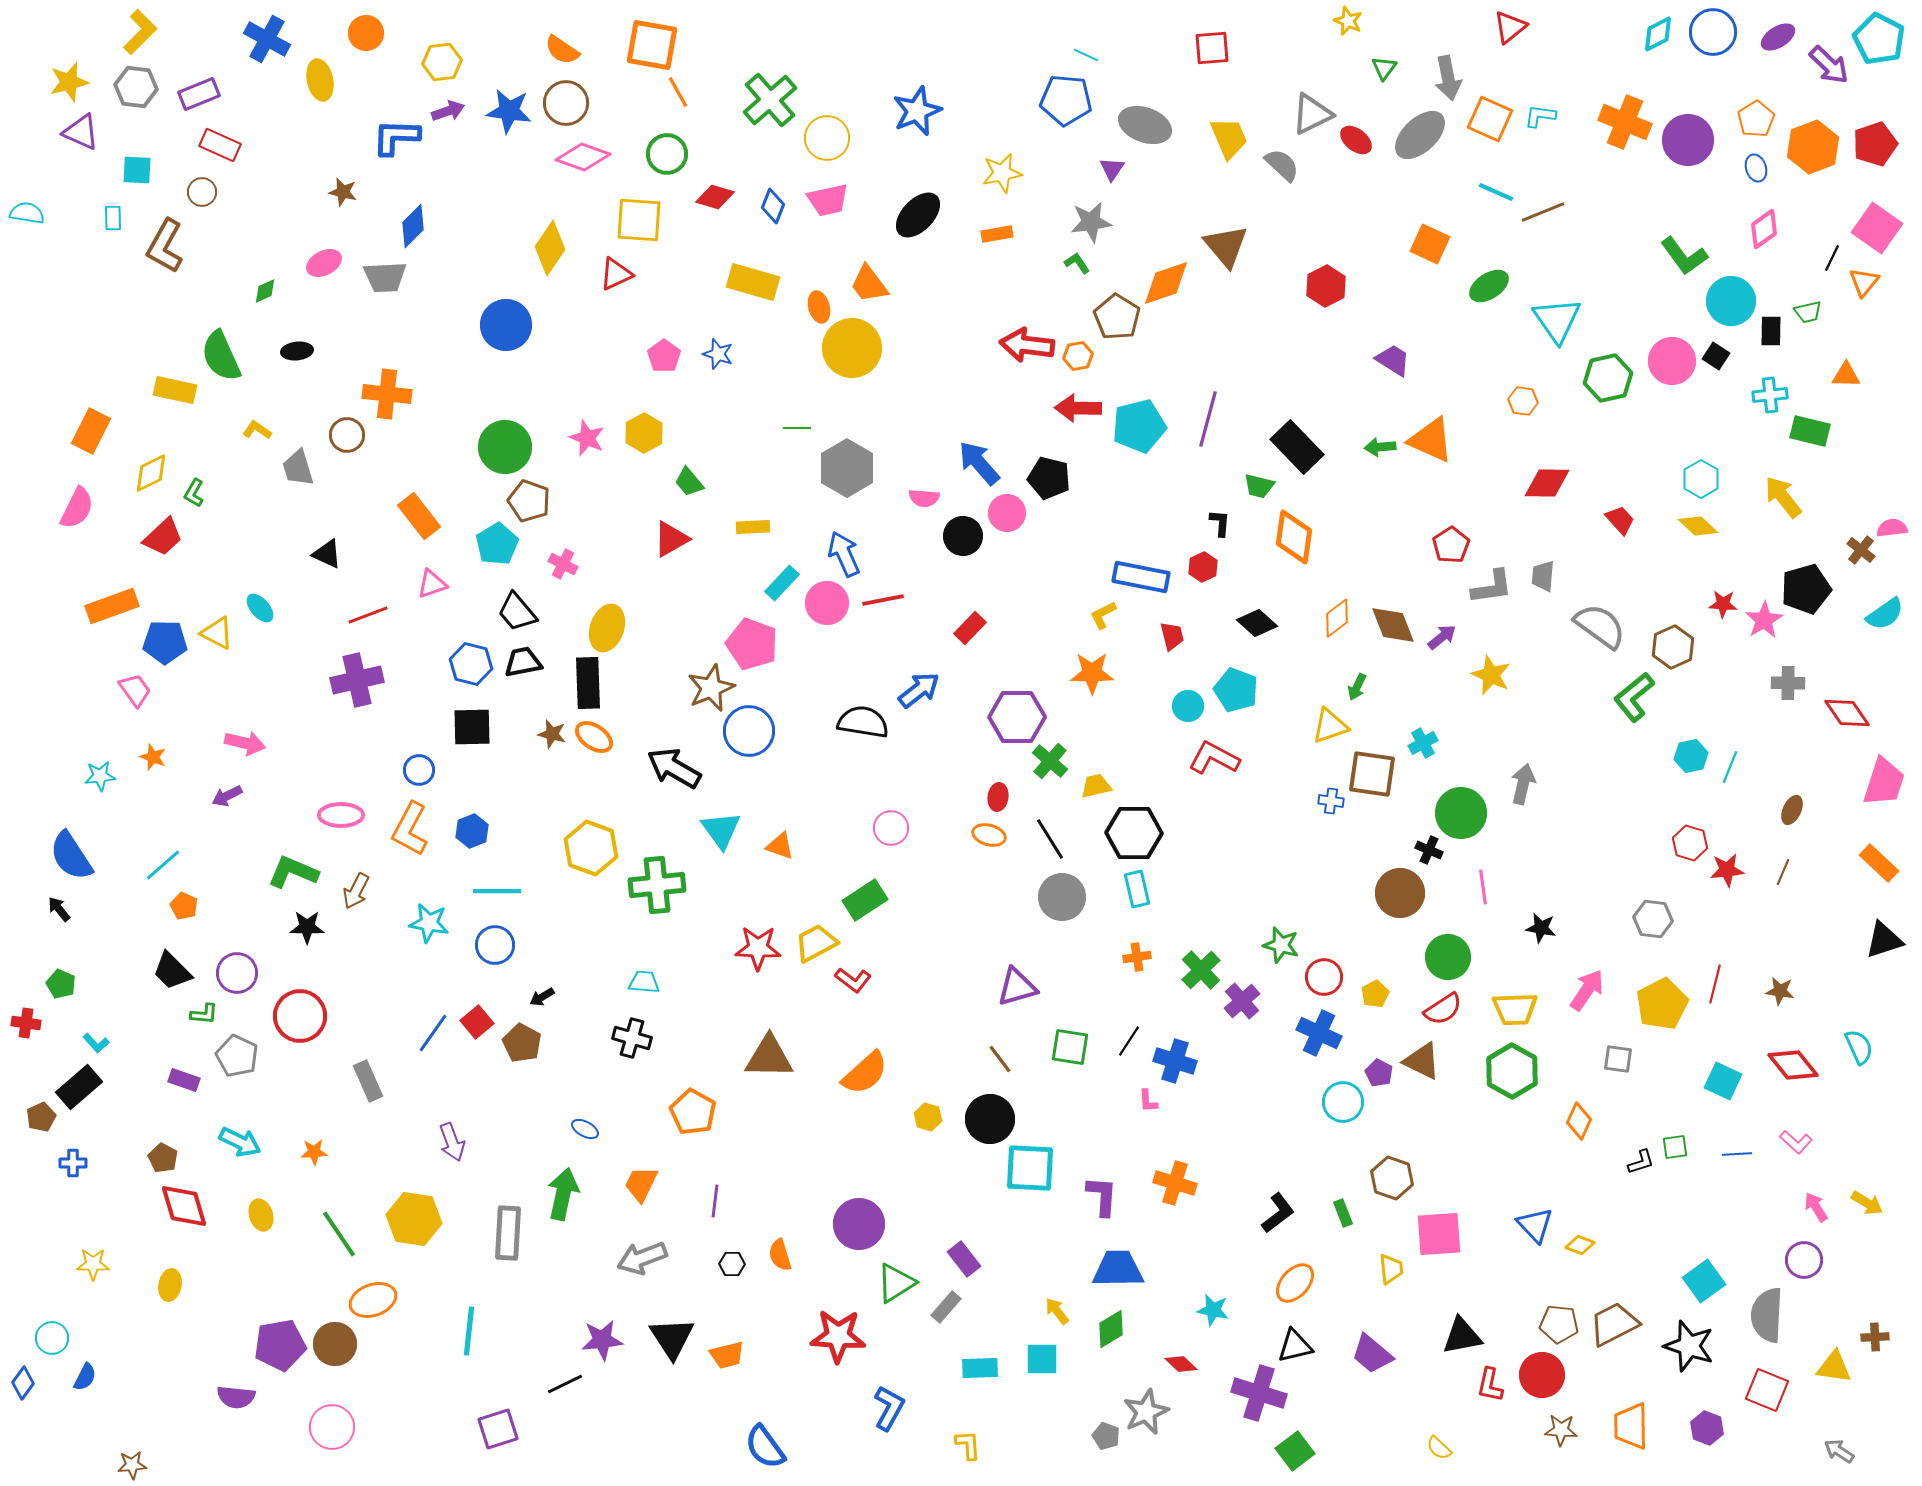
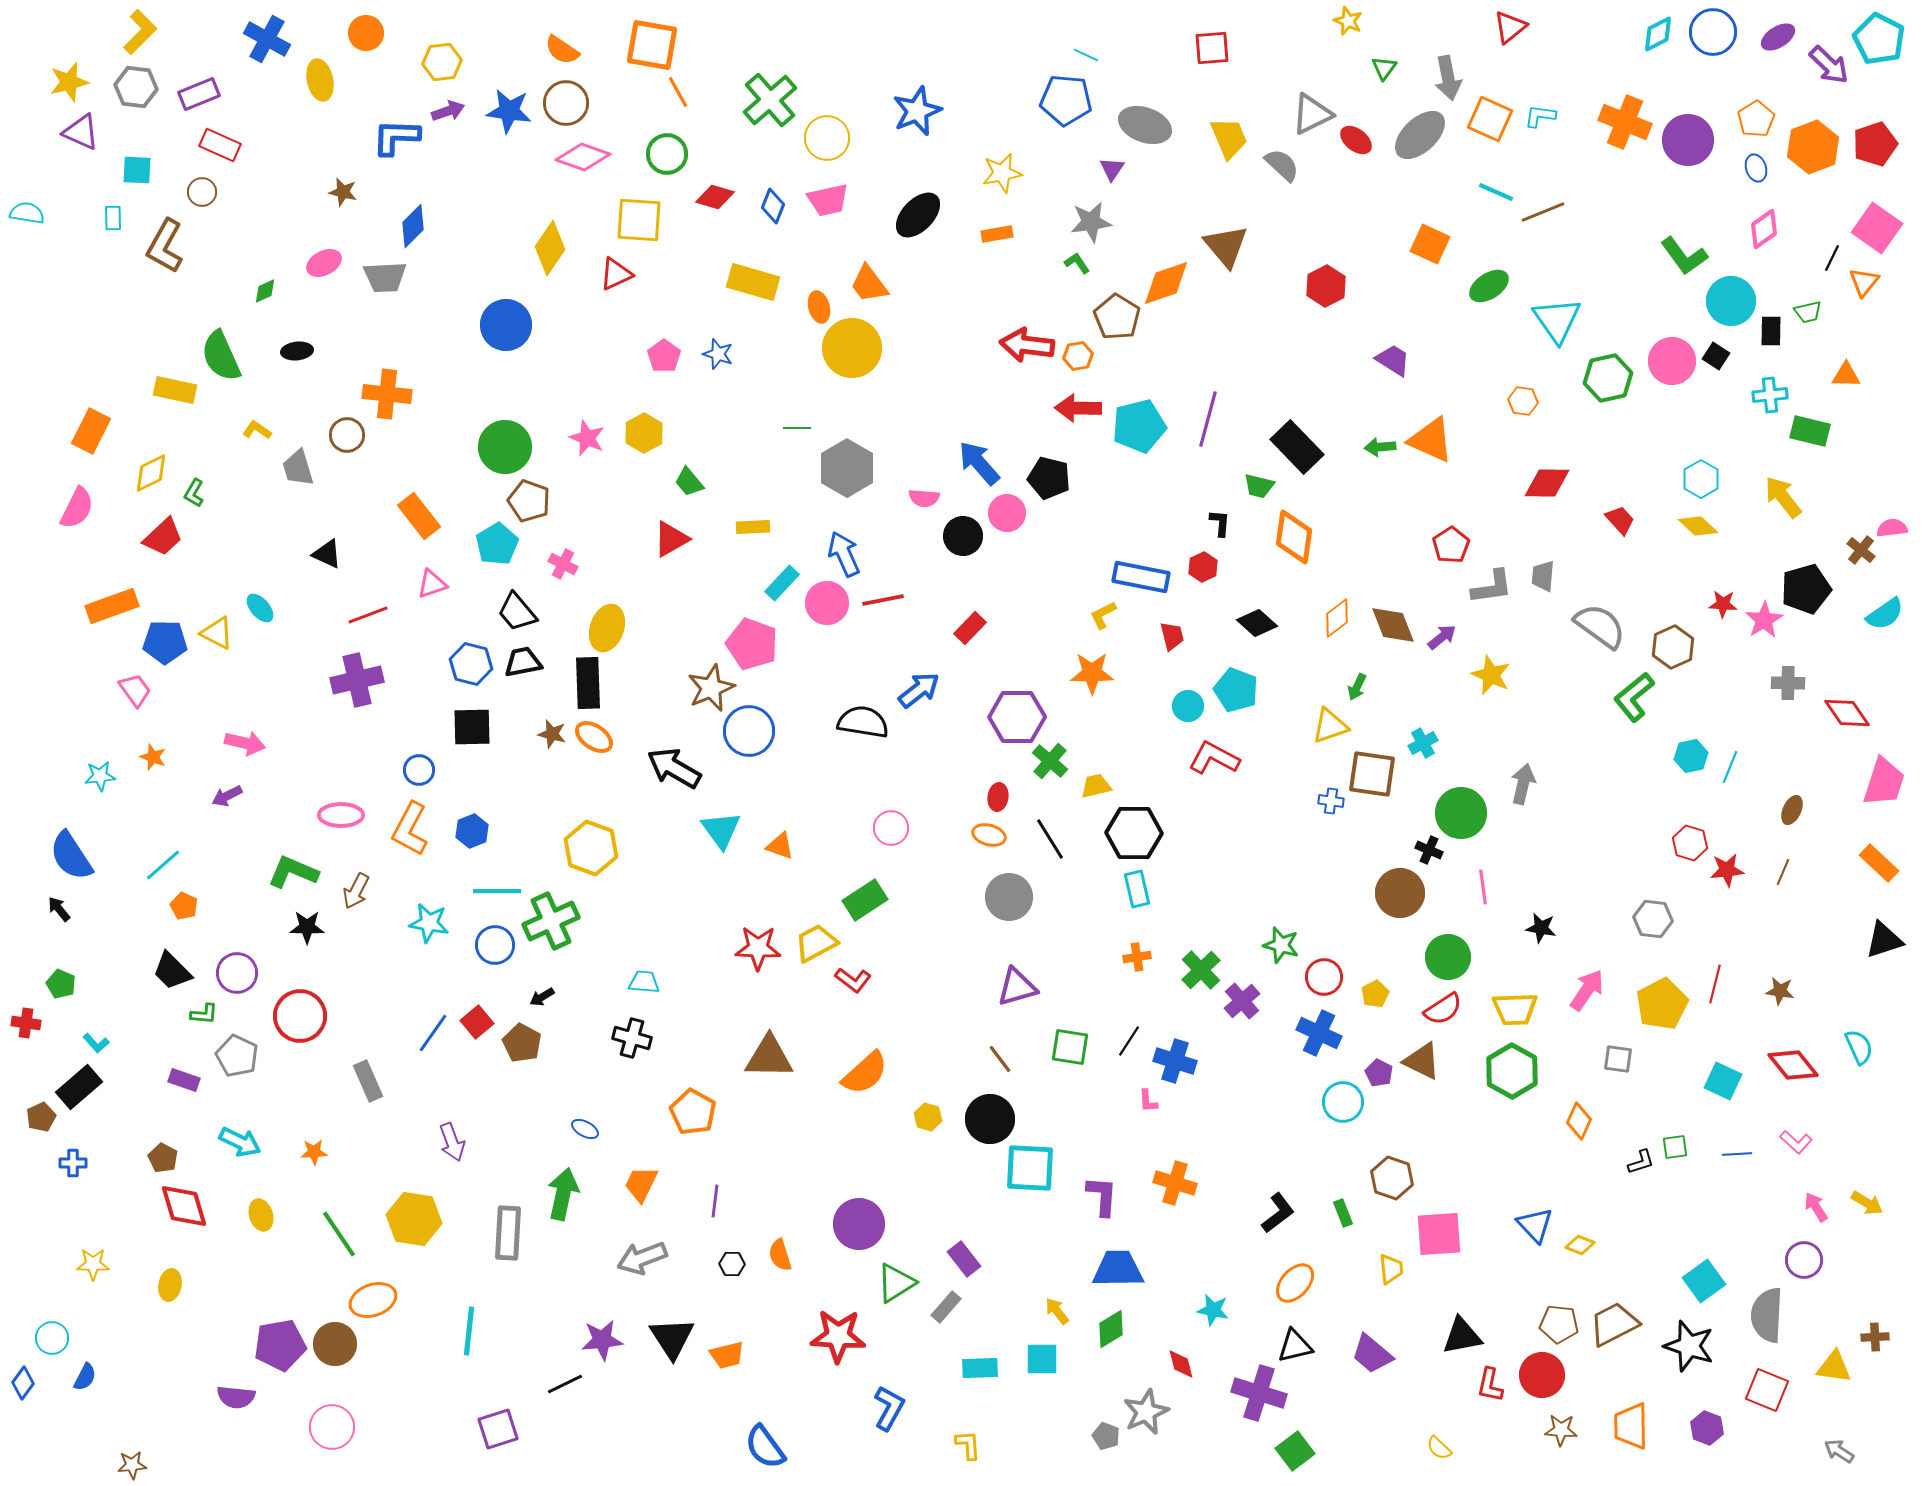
green cross at (657, 885): moved 106 px left, 36 px down; rotated 18 degrees counterclockwise
gray circle at (1062, 897): moved 53 px left
red diamond at (1181, 1364): rotated 32 degrees clockwise
